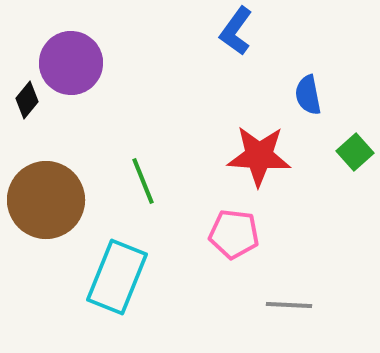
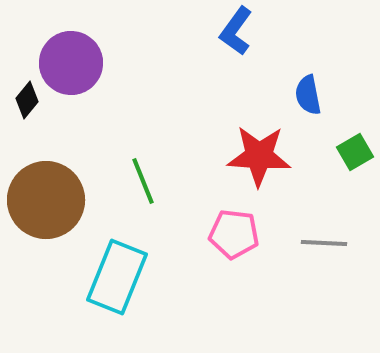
green square: rotated 12 degrees clockwise
gray line: moved 35 px right, 62 px up
